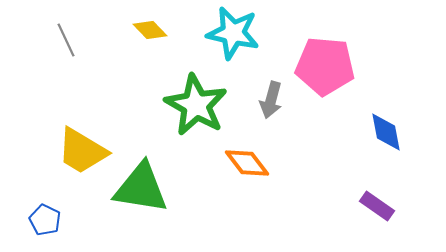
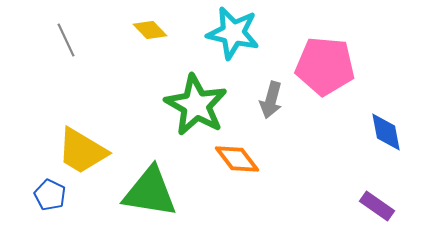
orange diamond: moved 10 px left, 4 px up
green triangle: moved 9 px right, 4 px down
blue pentagon: moved 5 px right, 25 px up
